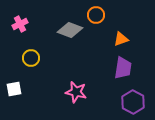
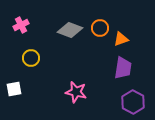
orange circle: moved 4 px right, 13 px down
pink cross: moved 1 px right, 1 px down
